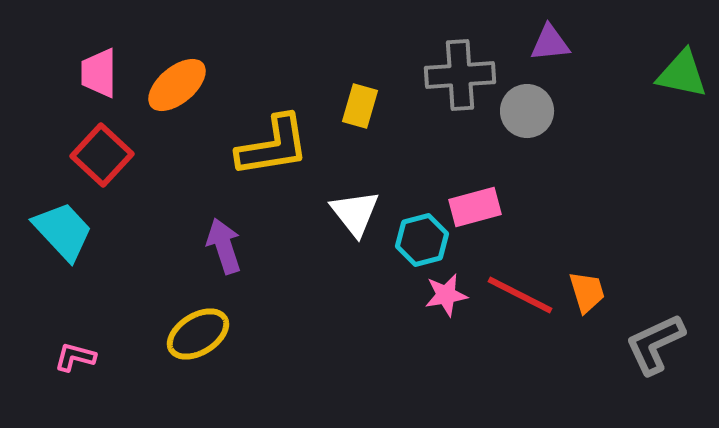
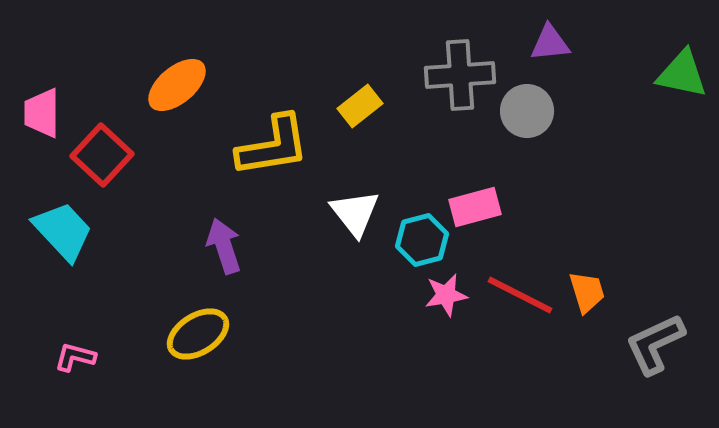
pink trapezoid: moved 57 px left, 40 px down
yellow rectangle: rotated 36 degrees clockwise
